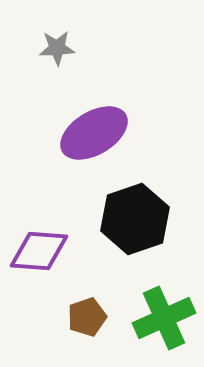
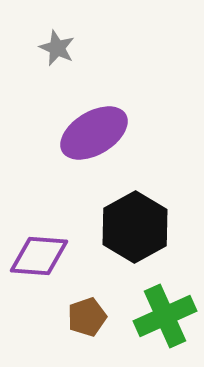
gray star: rotated 27 degrees clockwise
black hexagon: moved 8 px down; rotated 10 degrees counterclockwise
purple diamond: moved 5 px down
green cross: moved 1 px right, 2 px up
